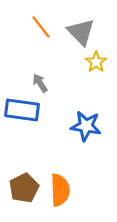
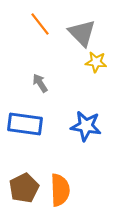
orange line: moved 1 px left, 3 px up
gray triangle: moved 1 px right, 1 px down
yellow star: rotated 30 degrees counterclockwise
blue rectangle: moved 3 px right, 14 px down
